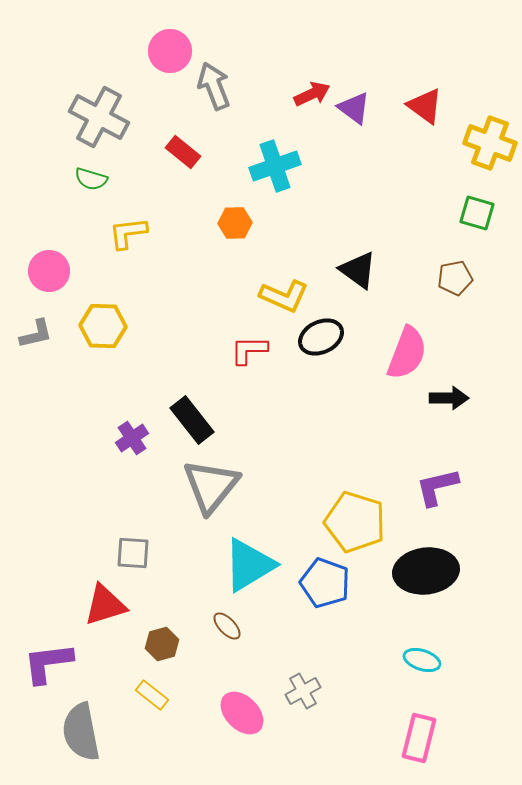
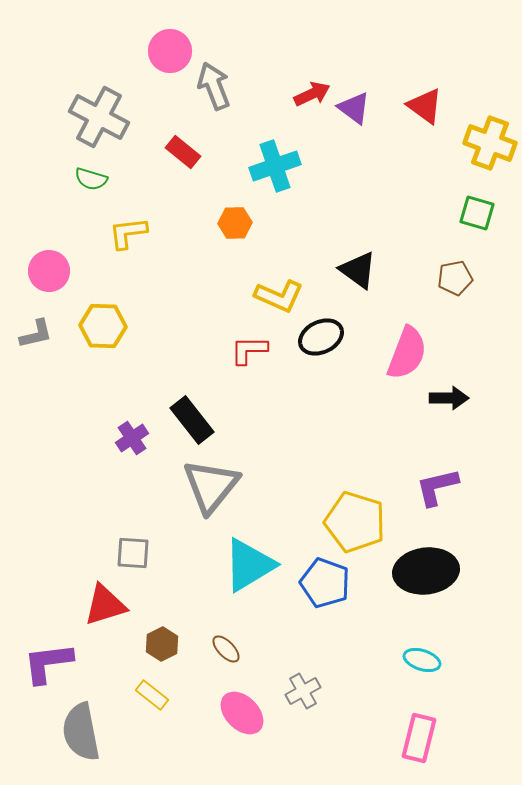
yellow L-shape at (284, 296): moved 5 px left
brown ellipse at (227, 626): moved 1 px left, 23 px down
brown hexagon at (162, 644): rotated 12 degrees counterclockwise
